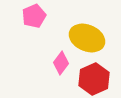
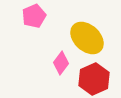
yellow ellipse: rotated 20 degrees clockwise
